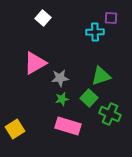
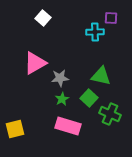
green triangle: rotated 30 degrees clockwise
green star: rotated 16 degrees counterclockwise
yellow square: rotated 18 degrees clockwise
